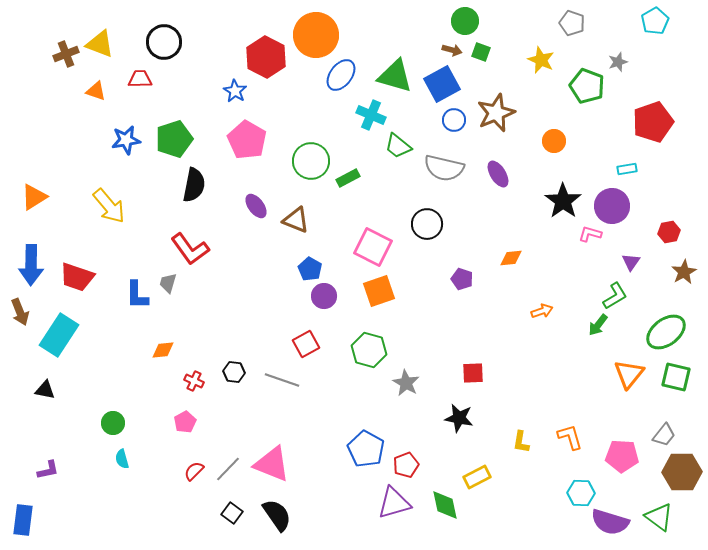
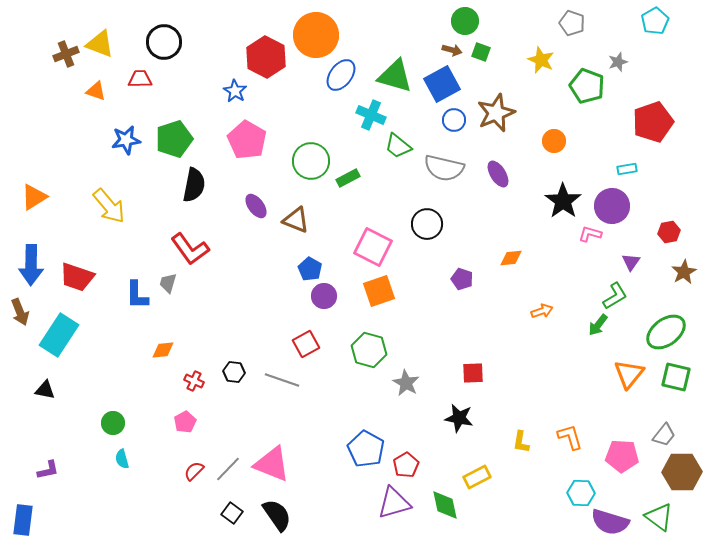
red pentagon at (406, 465): rotated 10 degrees counterclockwise
